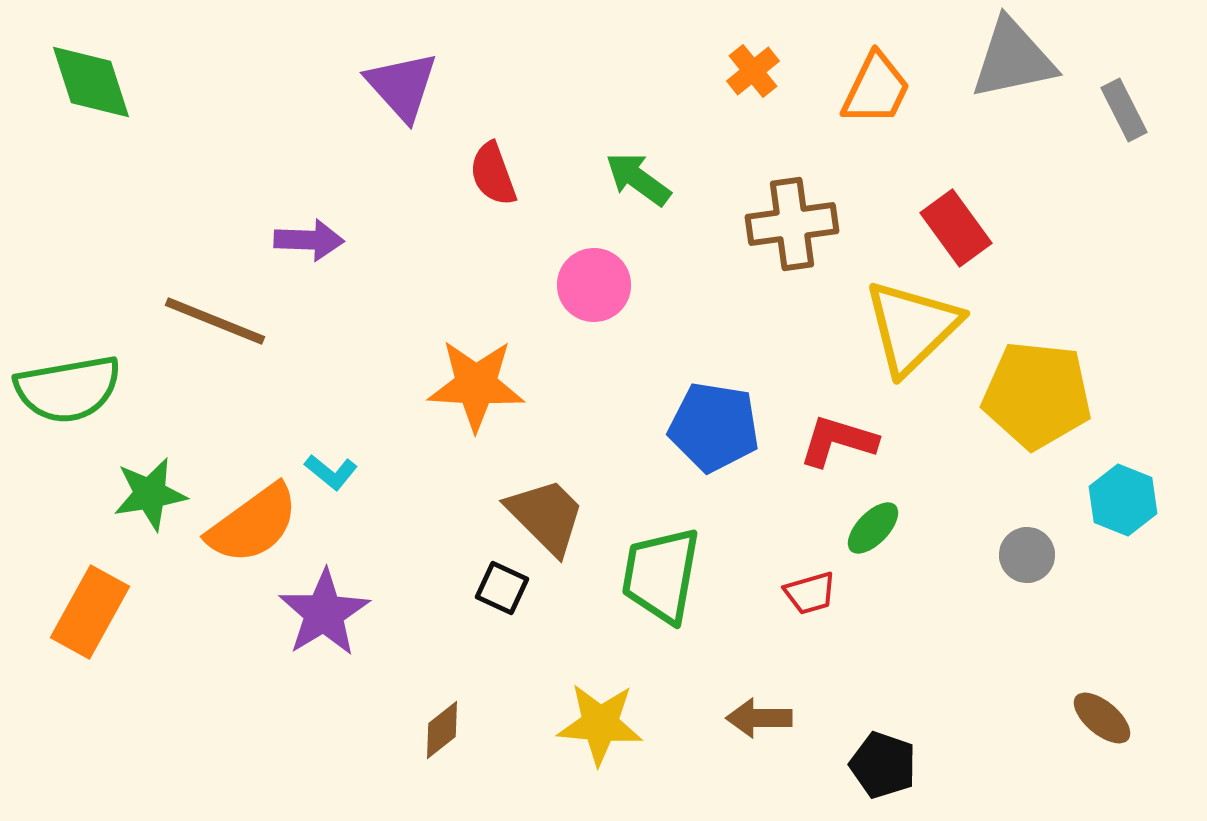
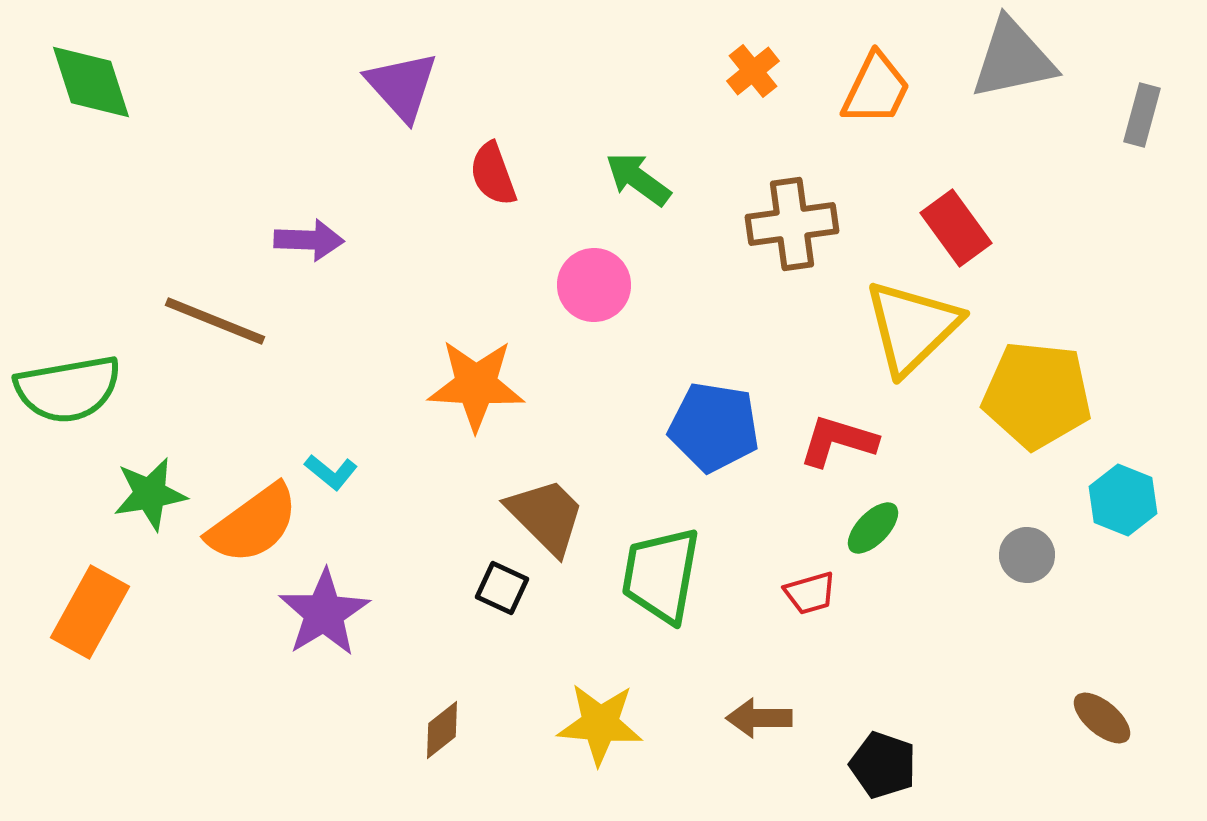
gray rectangle: moved 18 px right, 5 px down; rotated 42 degrees clockwise
